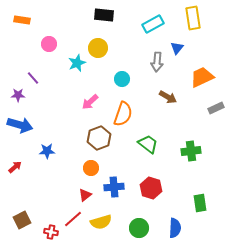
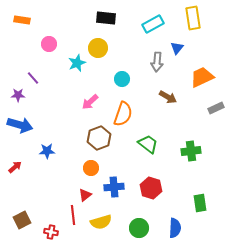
black rectangle: moved 2 px right, 3 px down
red line: moved 4 px up; rotated 54 degrees counterclockwise
